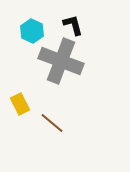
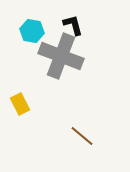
cyan hexagon: rotated 15 degrees counterclockwise
gray cross: moved 5 px up
brown line: moved 30 px right, 13 px down
